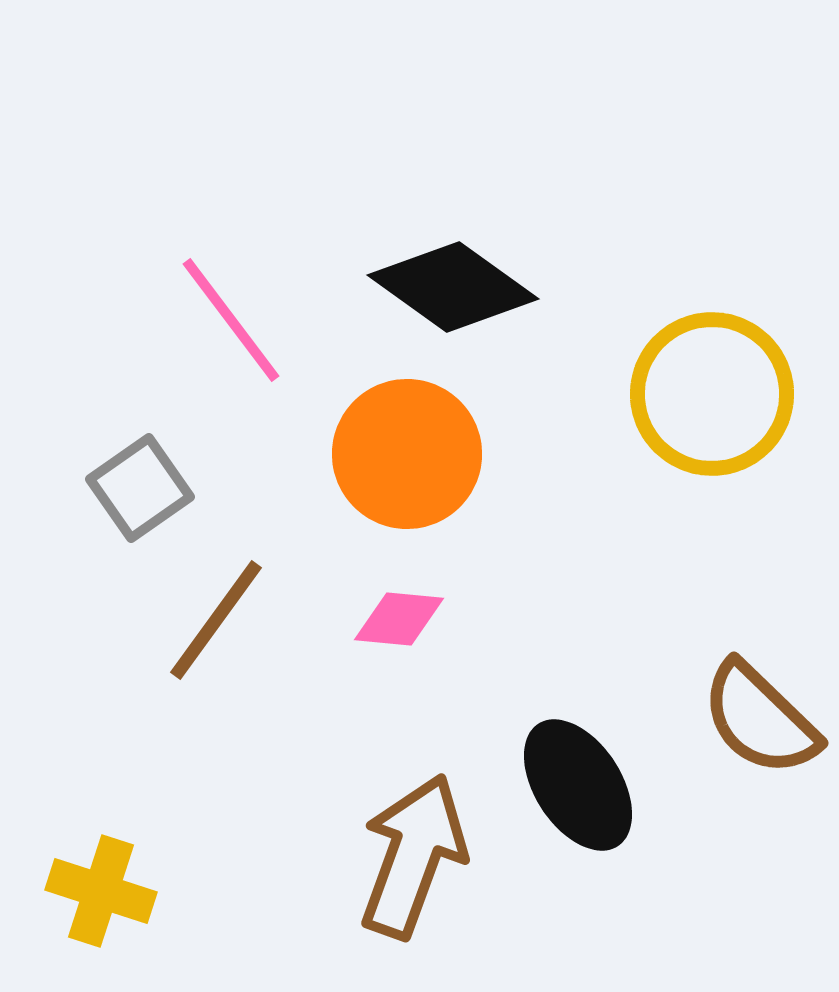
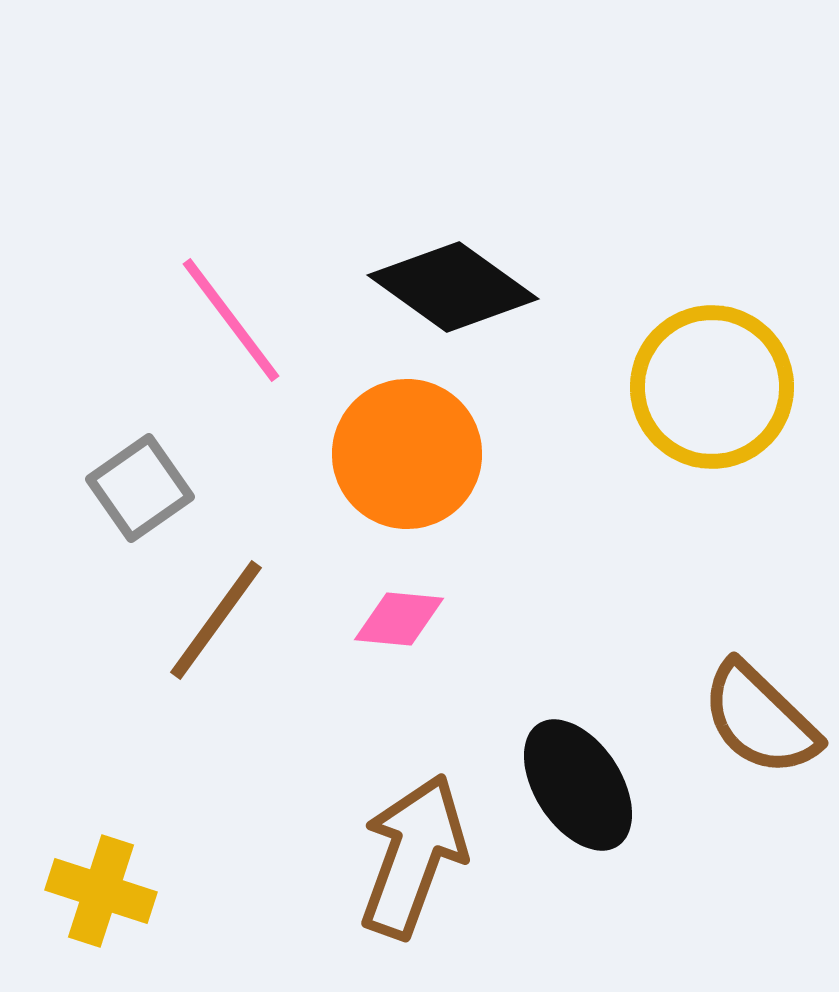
yellow circle: moved 7 px up
